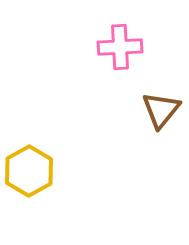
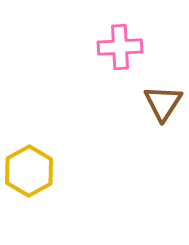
brown triangle: moved 2 px right, 7 px up; rotated 6 degrees counterclockwise
